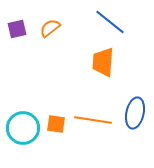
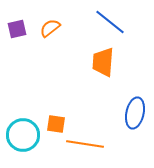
orange line: moved 8 px left, 24 px down
cyan circle: moved 7 px down
